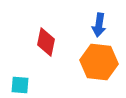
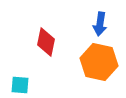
blue arrow: moved 1 px right, 1 px up
orange hexagon: rotated 6 degrees clockwise
